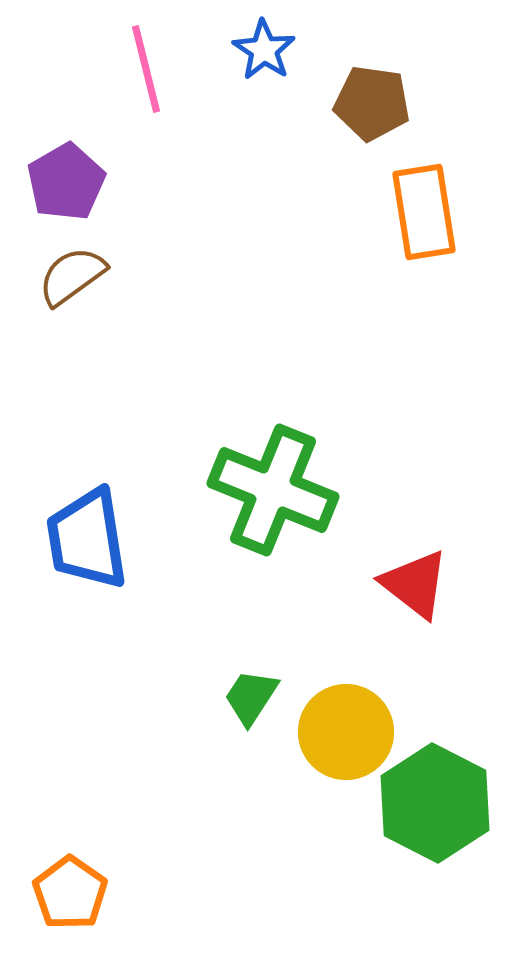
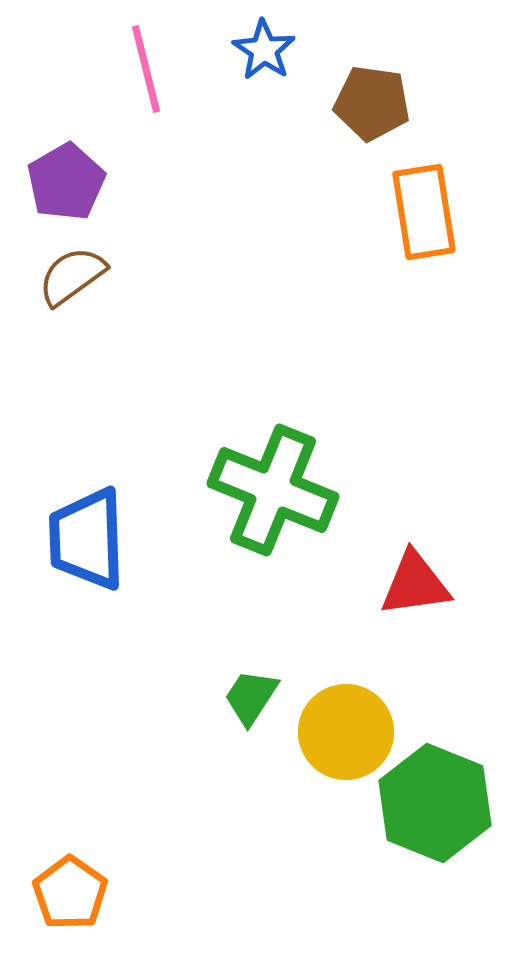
blue trapezoid: rotated 7 degrees clockwise
red triangle: rotated 46 degrees counterclockwise
green hexagon: rotated 5 degrees counterclockwise
